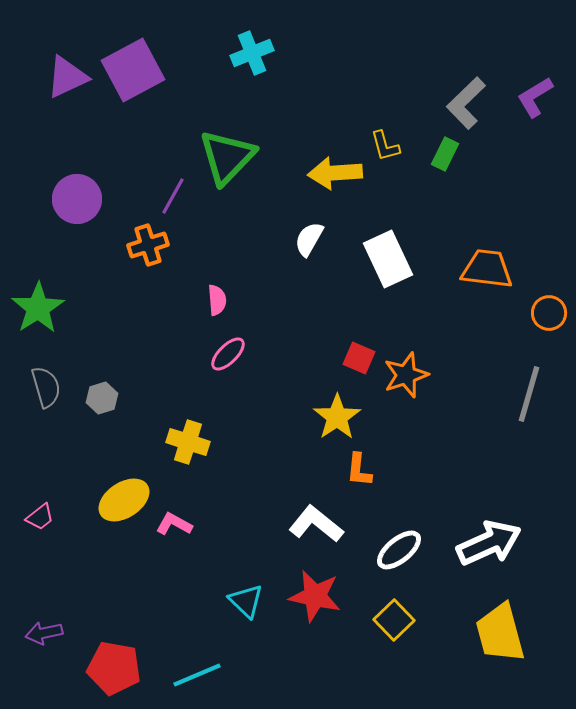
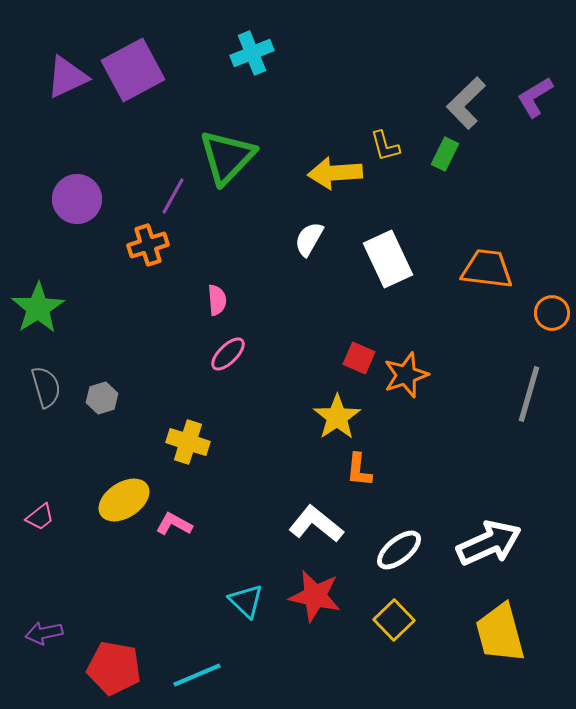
orange circle: moved 3 px right
